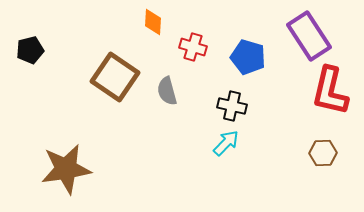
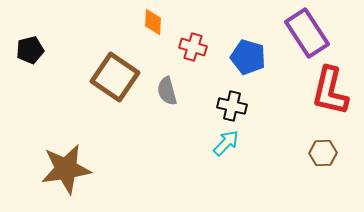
purple rectangle: moved 2 px left, 3 px up
